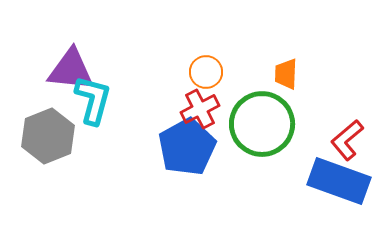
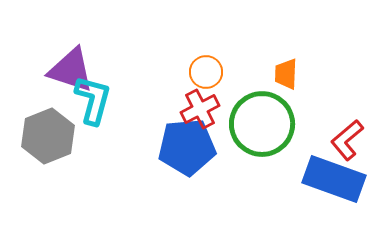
purple triangle: rotated 12 degrees clockwise
blue pentagon: rotated 24 degrees clockwise
blue rectangle: moved 5 px left, 2 px up
